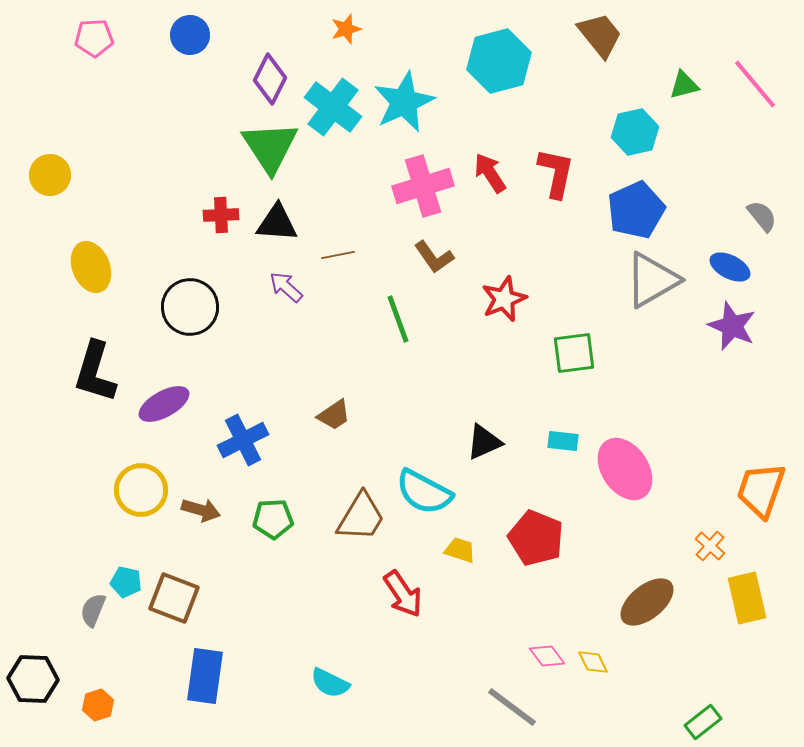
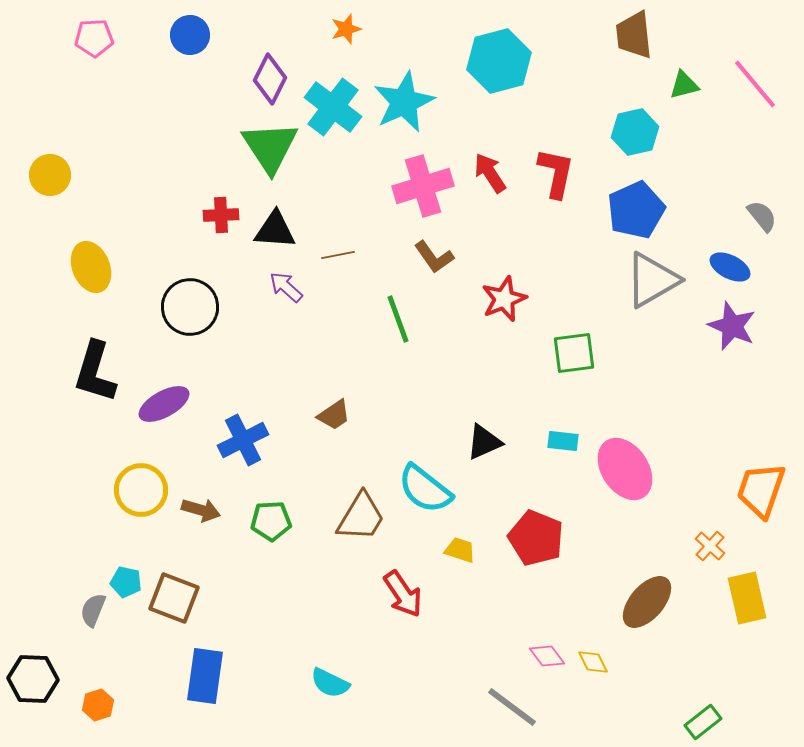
brown trapezoid at (600, 35): moved 34 px right; rotated 147 degrees counterclockwise
black triangle at (277, 223): moved 2 px left, 7 px down
cyan semicircle at (424, 492): moved 1 px right, 3 px up; rotated 10 degrees clockwise
green pentagon at (273, 519): moved 2 px left, 2 px down
brown ellipse at (647, 602): rotated 10 degrees counterclockwise
